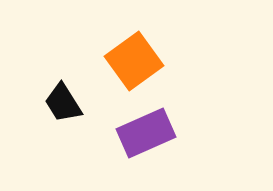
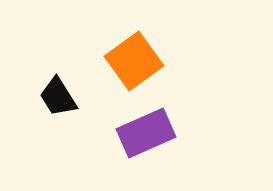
black trapezoid: moved 5 px left, 6 px up
